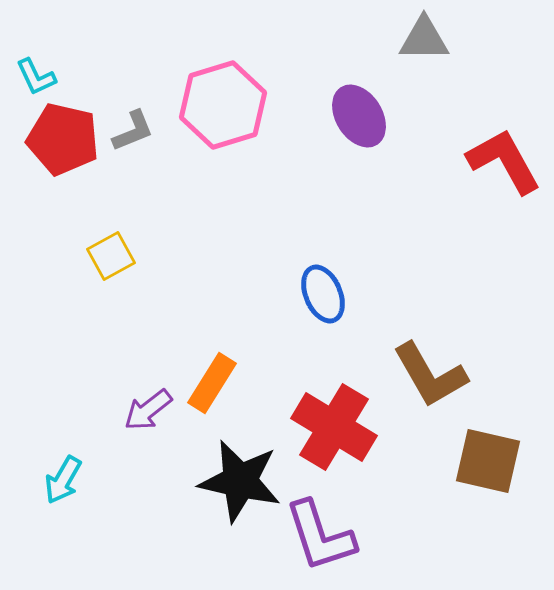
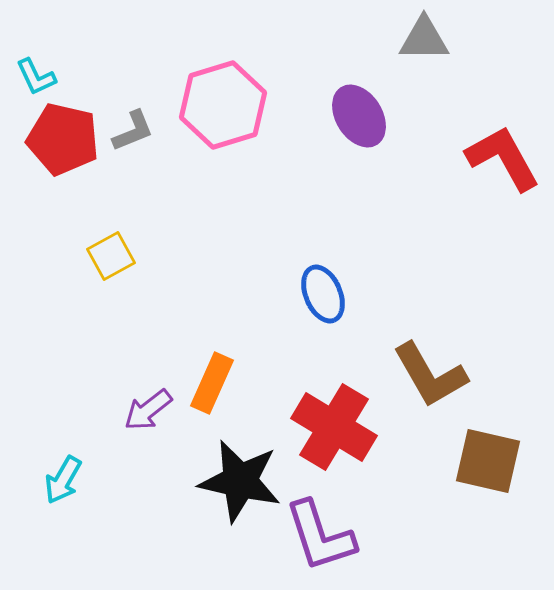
red L-shape: moved 1 px left, 3 px up
orange rectangle: rotated 8 degrees counterclockwise
